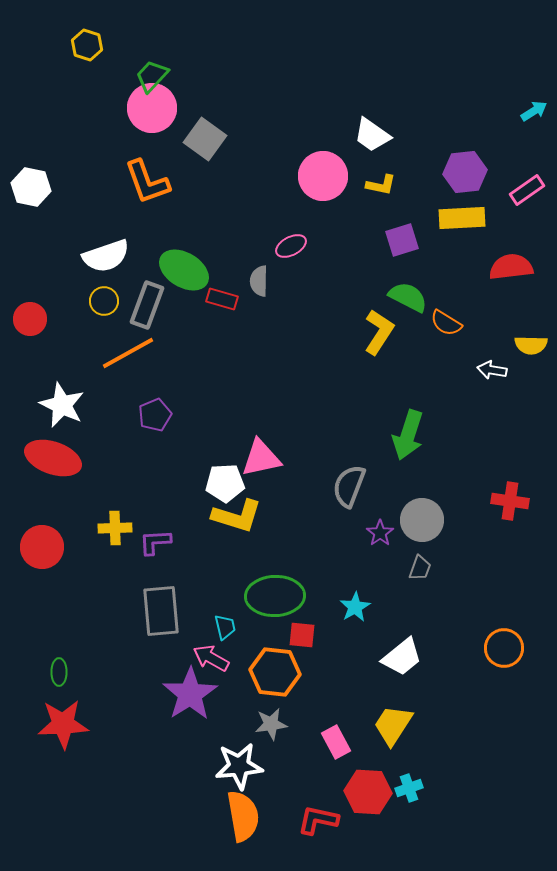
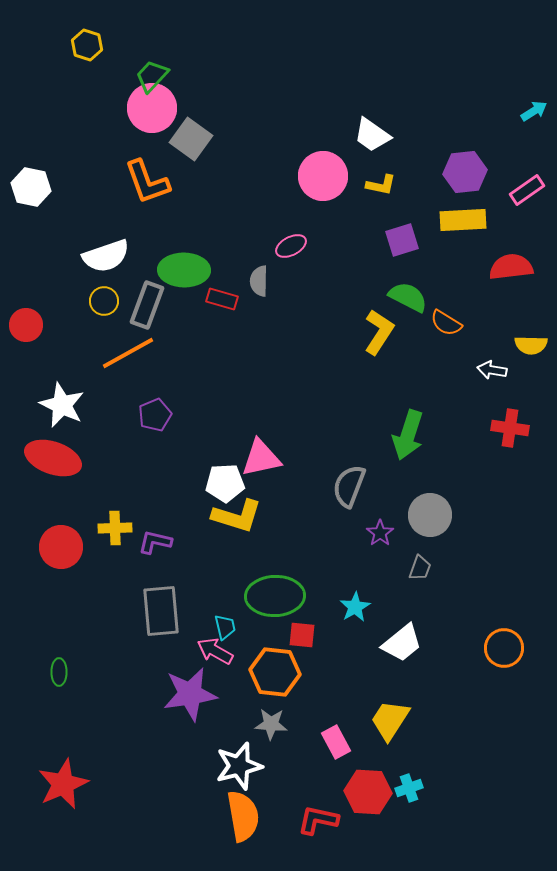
gray square at (205, 139): moved 14 px left
yellow rectangle at (462, 218): moved 1 px right, 2 px down
green ellipse at (184, 270): rotated 30 degrees counterclockwise
red circle at (30, 319): moved 4 px left, 6 px down
red cross at (510, 501): moved 73 px up
gray circle at (422, 520): moved 8 px right, 5 px up
purple L-shape at (155, 542): rotated 16 degrees clockwise
red circle at (42, 547): moved 19 px right
white trapezoid at (402, 657): moved 14 px up
pink arrow at (211, 658): moved 4 px right, 7 px up
purple star at (190, 694): rotated 24 degrees clockwise
red star at (63, 724): moved 60 px down; rotated 21 degrees counterclockwise
gray star at (271, 724): rotated 12 degrees clockwise
yellow trapezoid at (393, 725): moved 3 px left, 5 px up
white star at (239, 766): rotated 9 degrees counterclockwise
